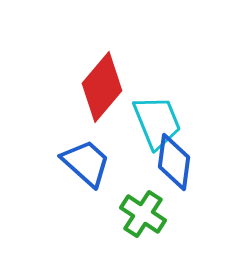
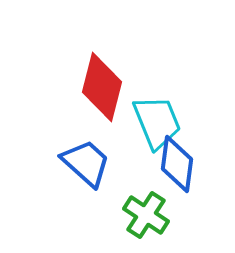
red diamond: rotated 26 degrees counterclockwise
blue diamond: moved 3 px right, 2 px down
green cross: moved 3 px right, 1 px down
